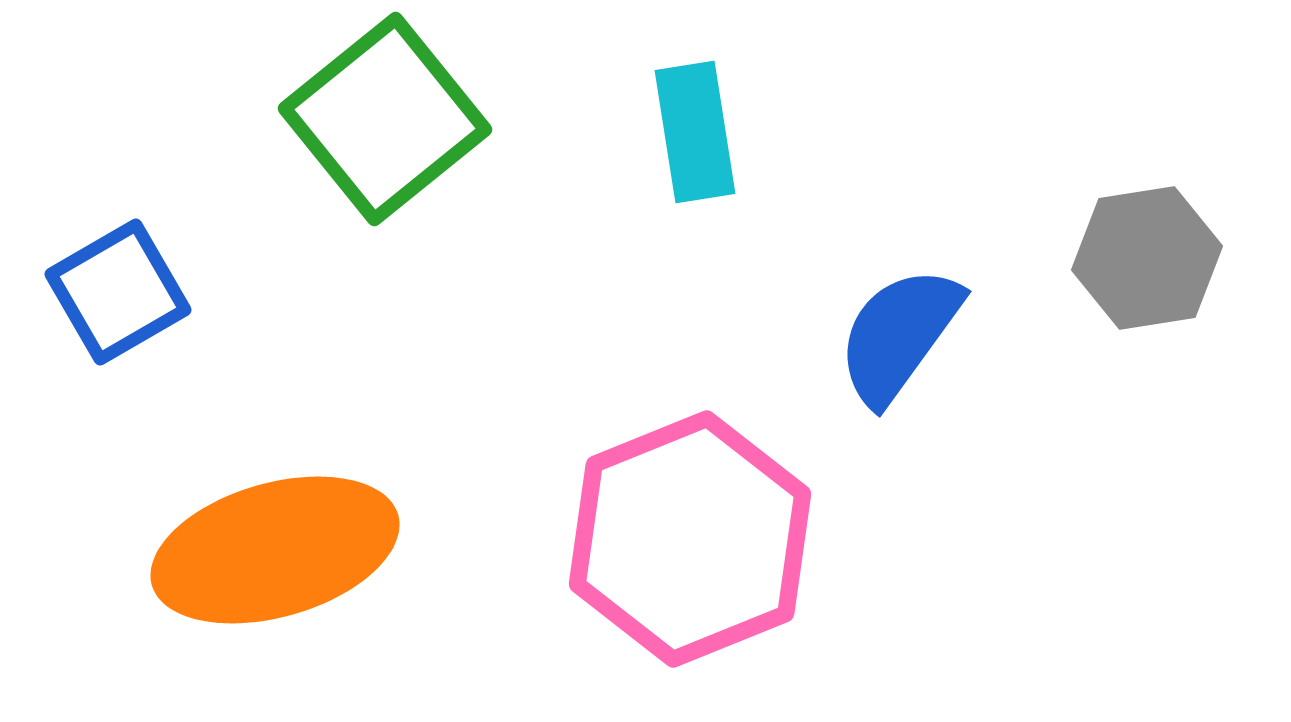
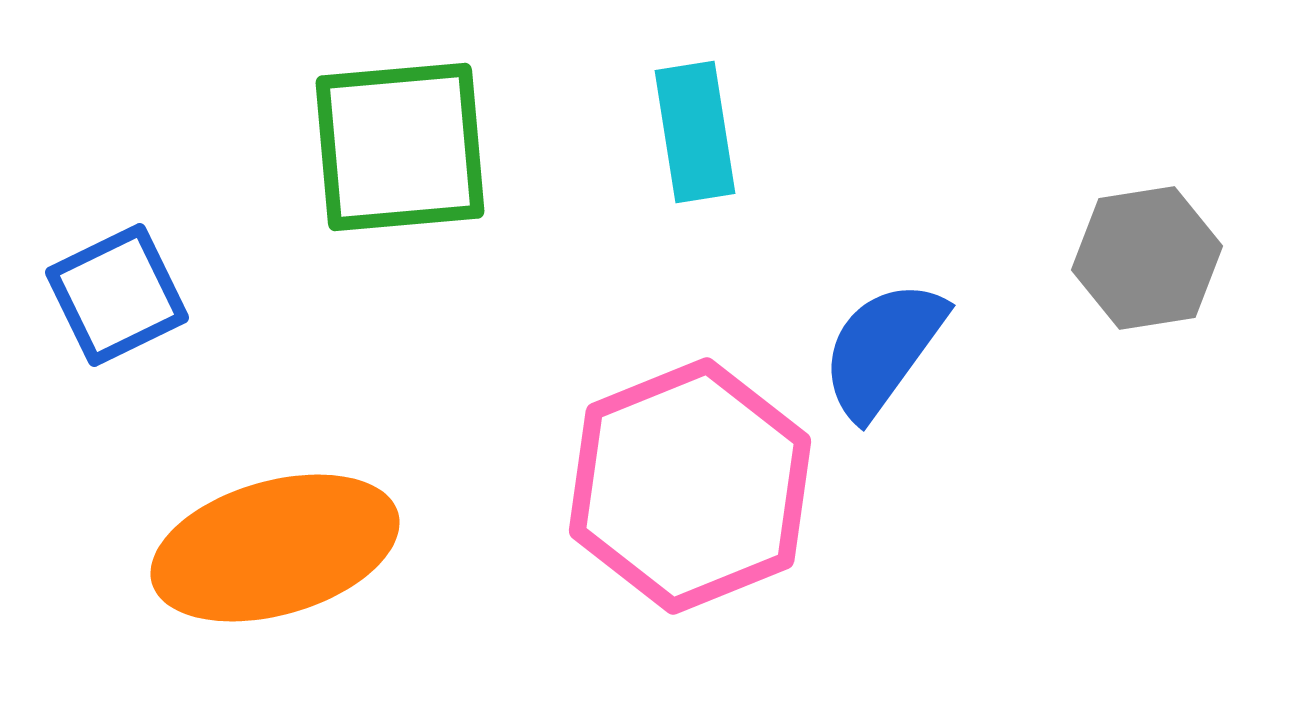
green square: moved 15 px right, 28 px down; rotated 34 degrees clockwise
blue square: moved 1 px left, 3 px down; rotated 4 degrees clockwise
blue semicircle: moved 16 px left, 14 px down
pink hexagon: moved 53 px up
orange ellipse: moved 2 px up
